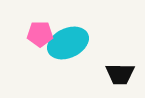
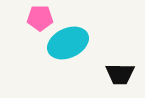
pink pentagon: moved 16 px up
